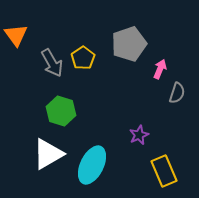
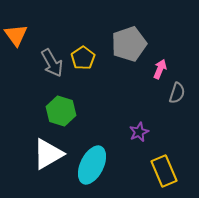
purple star: moved 3 px up
